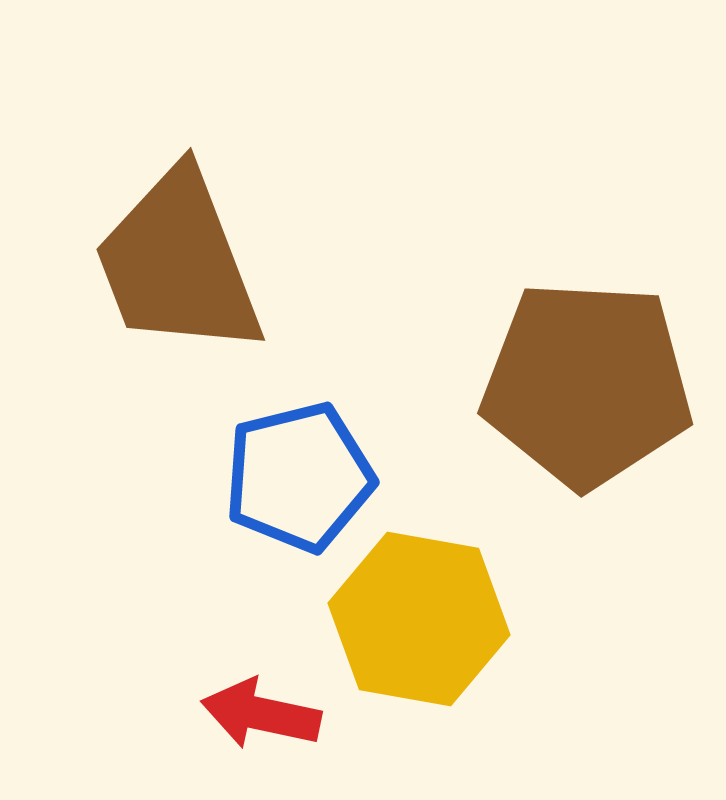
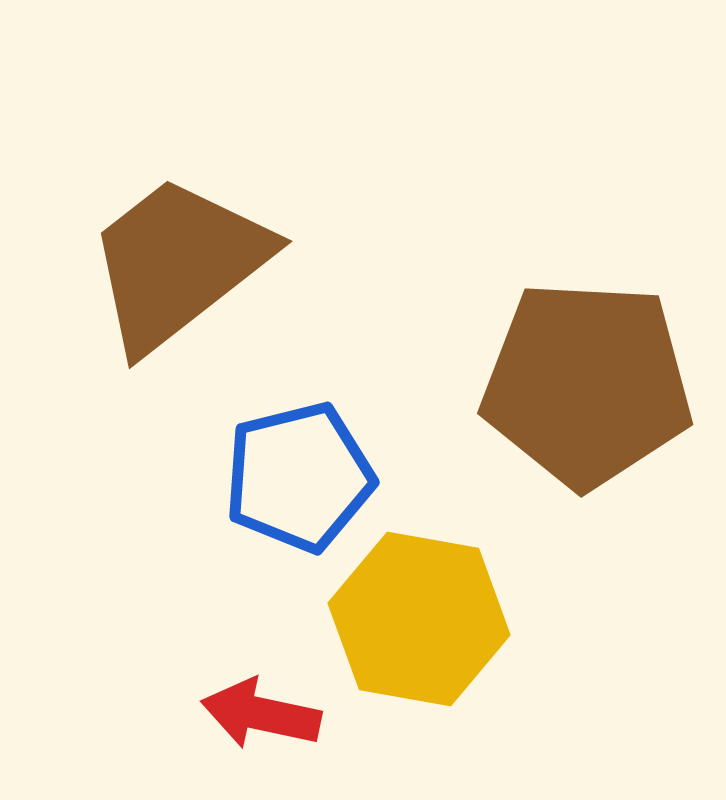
brown trapezoid: rotated 73 degrees clockwise
